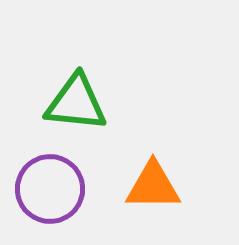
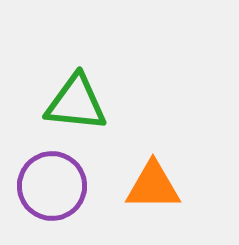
purple circle: moved 2 px right, 3 px up
